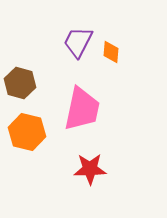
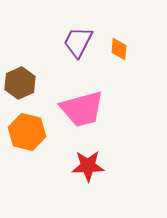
orange diamond: moved 8 px right, 3 px up
brown hexagon: rotated 20 degrees clockwise
pink trapezoid: rotated 63 degrees clockwise
red star: moved 2 px left, 3 px up
